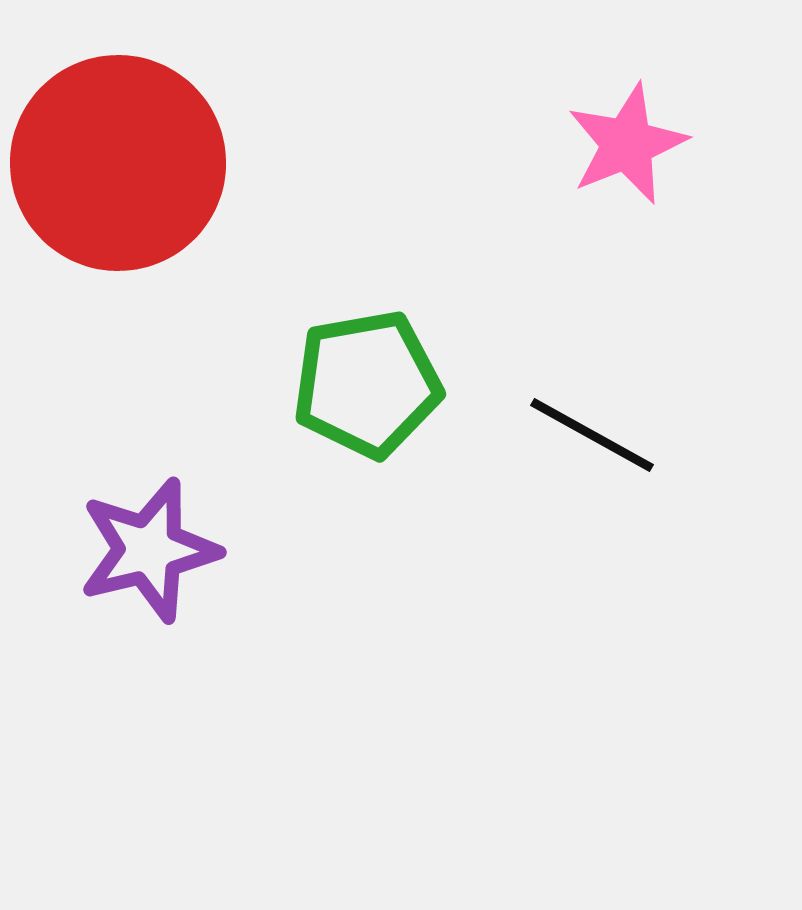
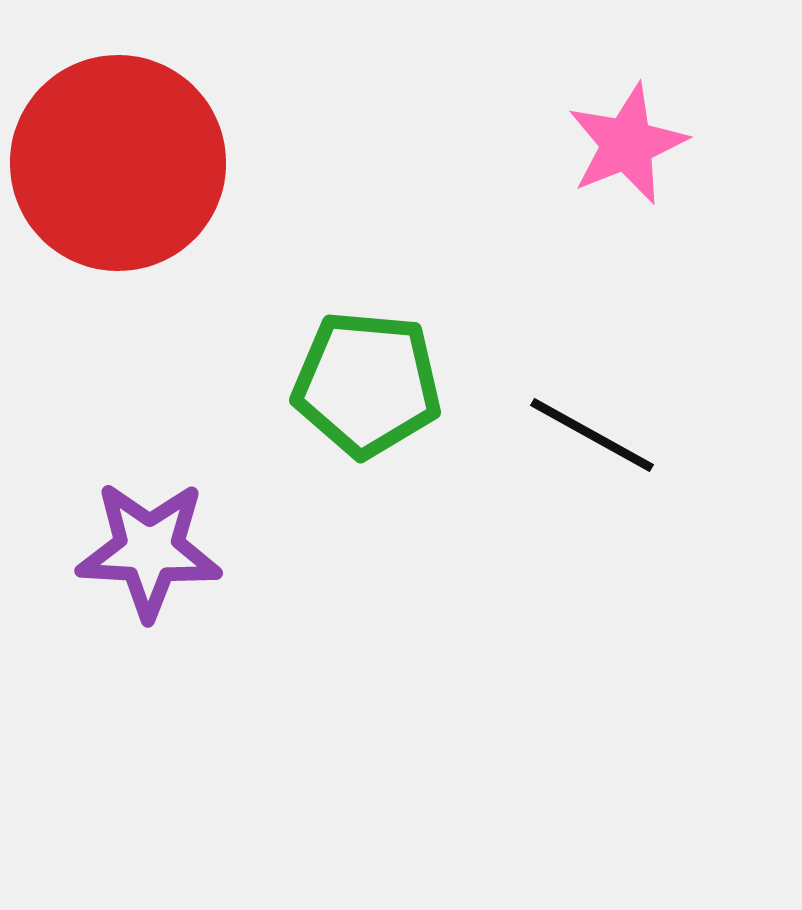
green pentagon: rotated 15 degrees clockwise
purple star: rotated 17 degrees clockwise
